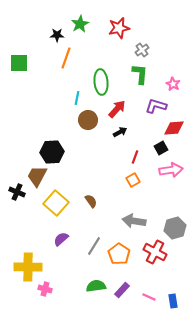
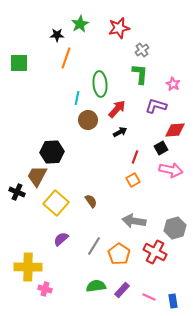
green ellipse: moved 1 px left, 2 px down
red diamond: moved 1 px right, 2 px down
pink arrow: rotated 20 degrees clockwise
